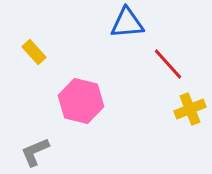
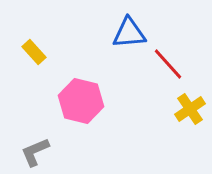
blue triangle: moved 2 px right, 10 px down
yellow cross: rotated 12 degrees counterclockwise
